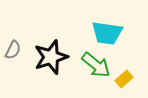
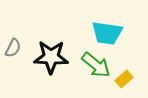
gray semicircle: moved 2 px up
black star: rotated 20 degrees clockwise
